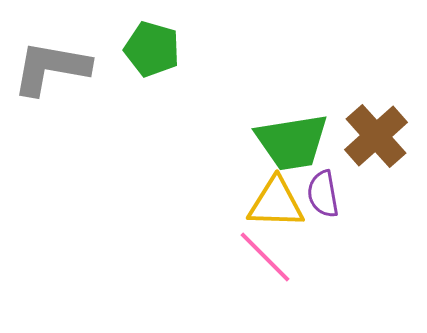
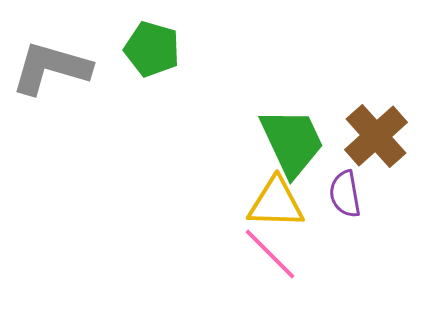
gray L-shape: rotated 6 degrees clockwise
green trapezoid: rotated 106 degrees counterclockwise
purple semicircle: moved 22 px right
pink line: moved 5 px right, 3 px up
